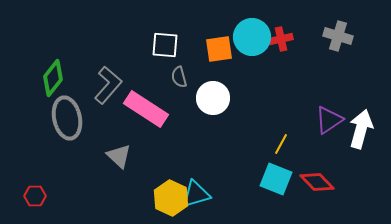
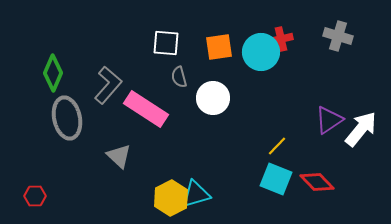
cyan circle: moved 9 px right, 15 px down
white square: moved 1 px right, 2 px up
orange square: moved 2 px up
green diamond: moved 5 px up; rotated 15 degrees counterclockwise
white arrow: rotated 24 degrees clockwise
yellow line: moved 4 px left, 2 px down; rotated 15 degrees clockwise
yellow hexagon: rotated 8 degrees clockwise
